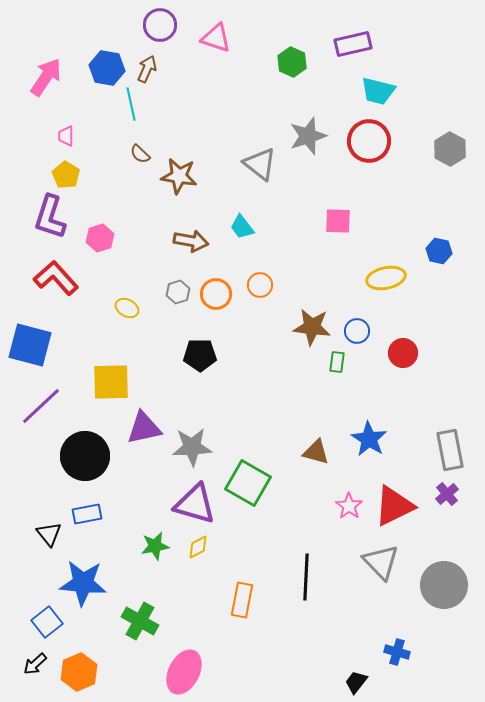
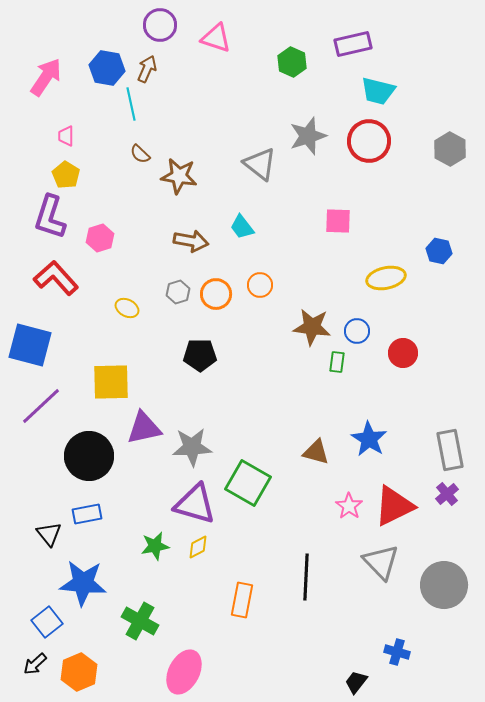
black circle at (85, 456): moved 4 px right
